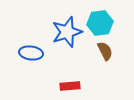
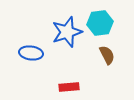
brown semicircle: moved 2 px right, 4 px down
red rectangle: moved 1 px left, 1 px down
